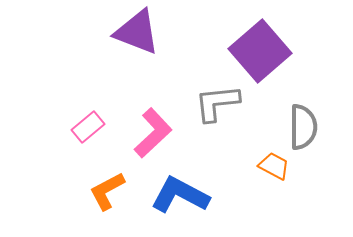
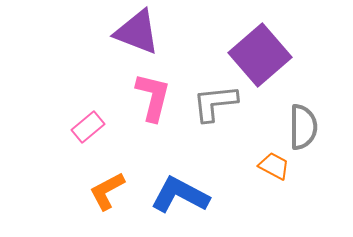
purple square: moved 4 px down
gray L-shape: moved 2 px left
pink L-shape: moved 36 px up; rotated 33 degrees counterclockwise
